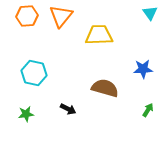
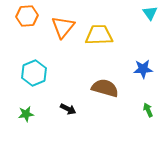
orange triangle: moved 2 px right, 11 px down
cyan hexagon: rotated 25 degrees clockwise
green arrow: rotated 56 degrees counterclockwise
